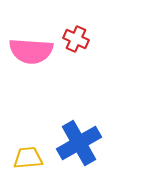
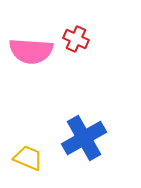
blue cross: moved 5 px right, 5 px up
yellow trapezoid: rotated 28 degrees clockwise
